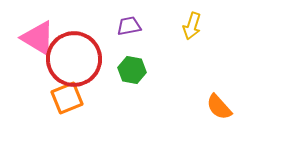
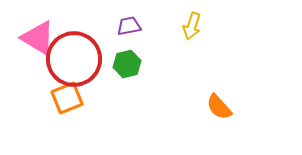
green hexagon: moved 5 px left, 6 px up; rotated 24 degrees counterclockwise
